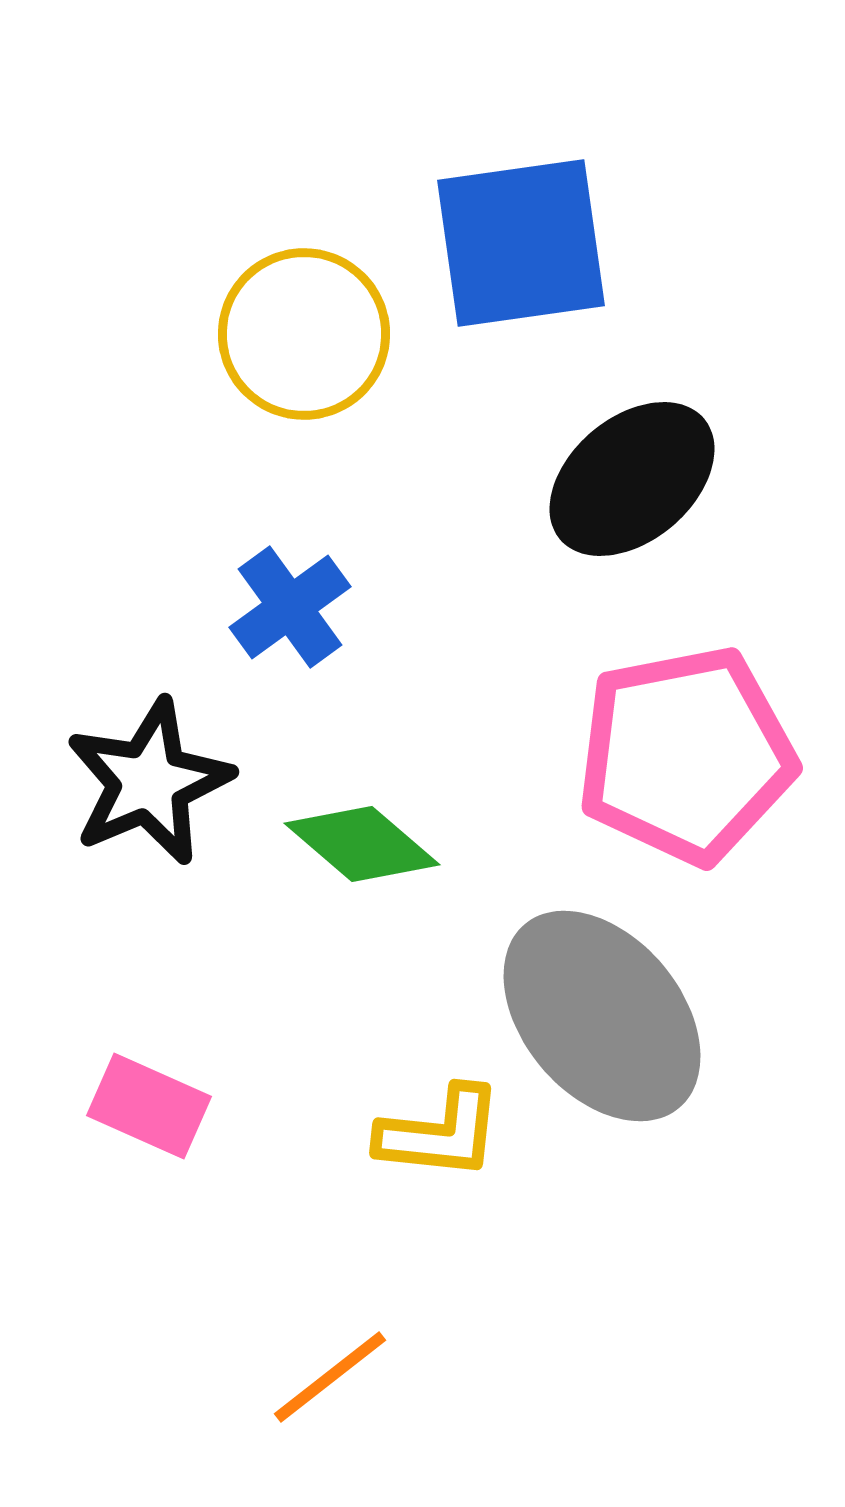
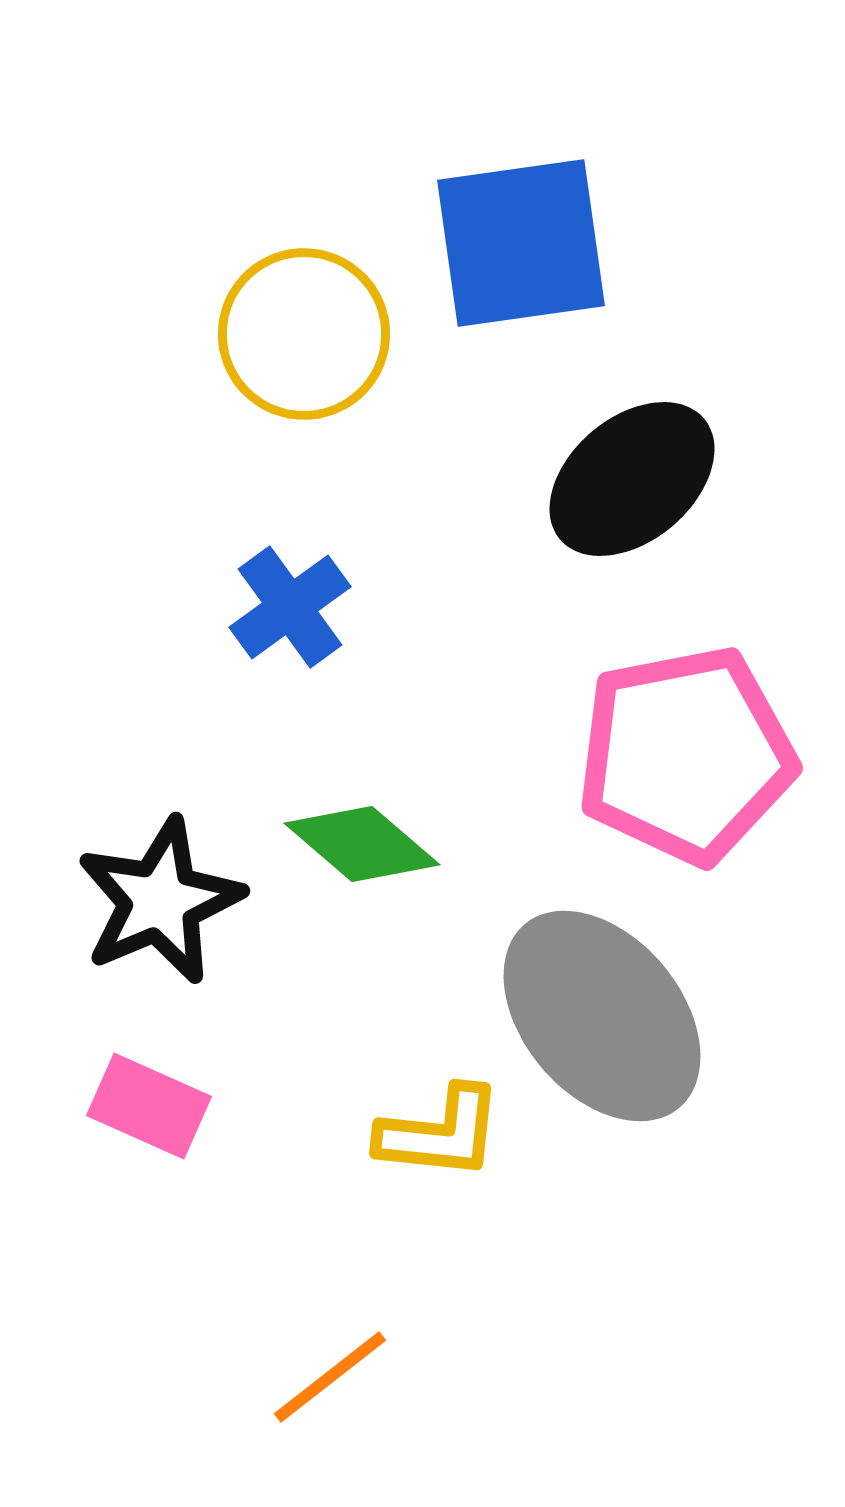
black star: moved 11 px right, 119 px down
